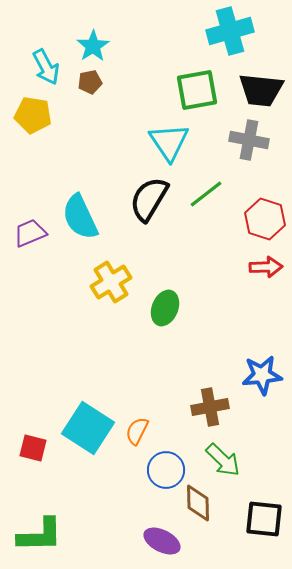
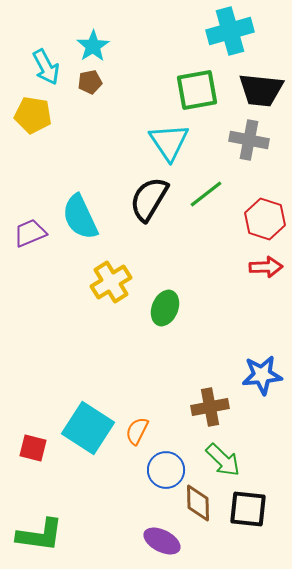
black square: moved 16 px left, 10 px up
green L-shape: rotated 9 degrees clockwise
